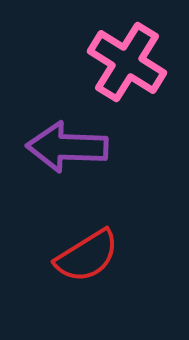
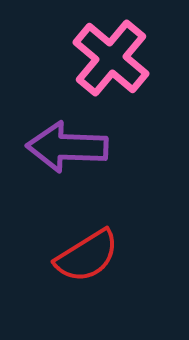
pink cross: moved 16 px left, 4 px up; rotated 8 degrees clockwise
